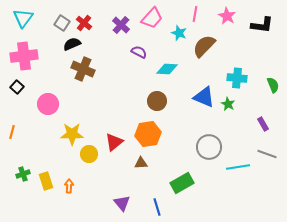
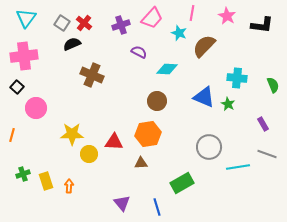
pink line: moved 3 px left, 1 px up
cyan triangle: moved 3 px right
purple cross: rotated 30 degrees clockwise
brown cross: moved 9 px right, 6 px down
pink circle: moved 12 px left, 4 px down
orange line: moved 3 px down
red triangle: rotated 42 degrees clockwise
